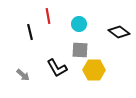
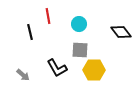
black diamond: moved 2 px right; rotated 15 degrees clockwise
